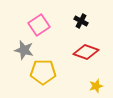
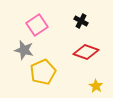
pink square: moved 2 px left
yellow pentagon: rotated 25 degrees counterclockwise
yellow star: rotated 24 degrees counterclockwise
